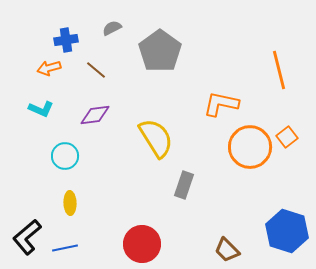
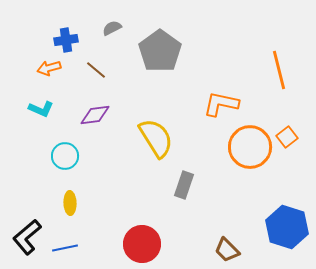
blue hexagon: moved 4 px up
